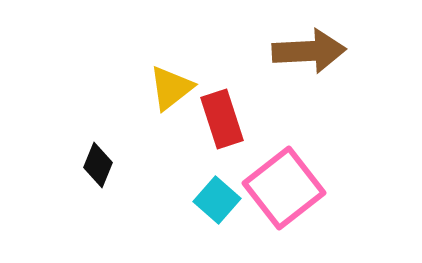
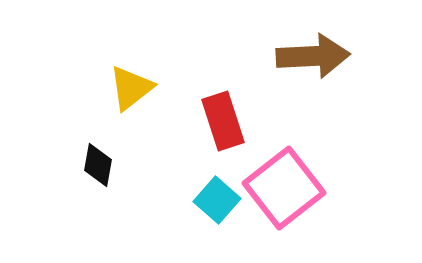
brown arrow: moved 4 px right, 5 px down
yellow triangle: moved 40 px left
red rectangle: moved 1 px right, 2 px down
black diamond: rotated 12 degrees counterclockwise
